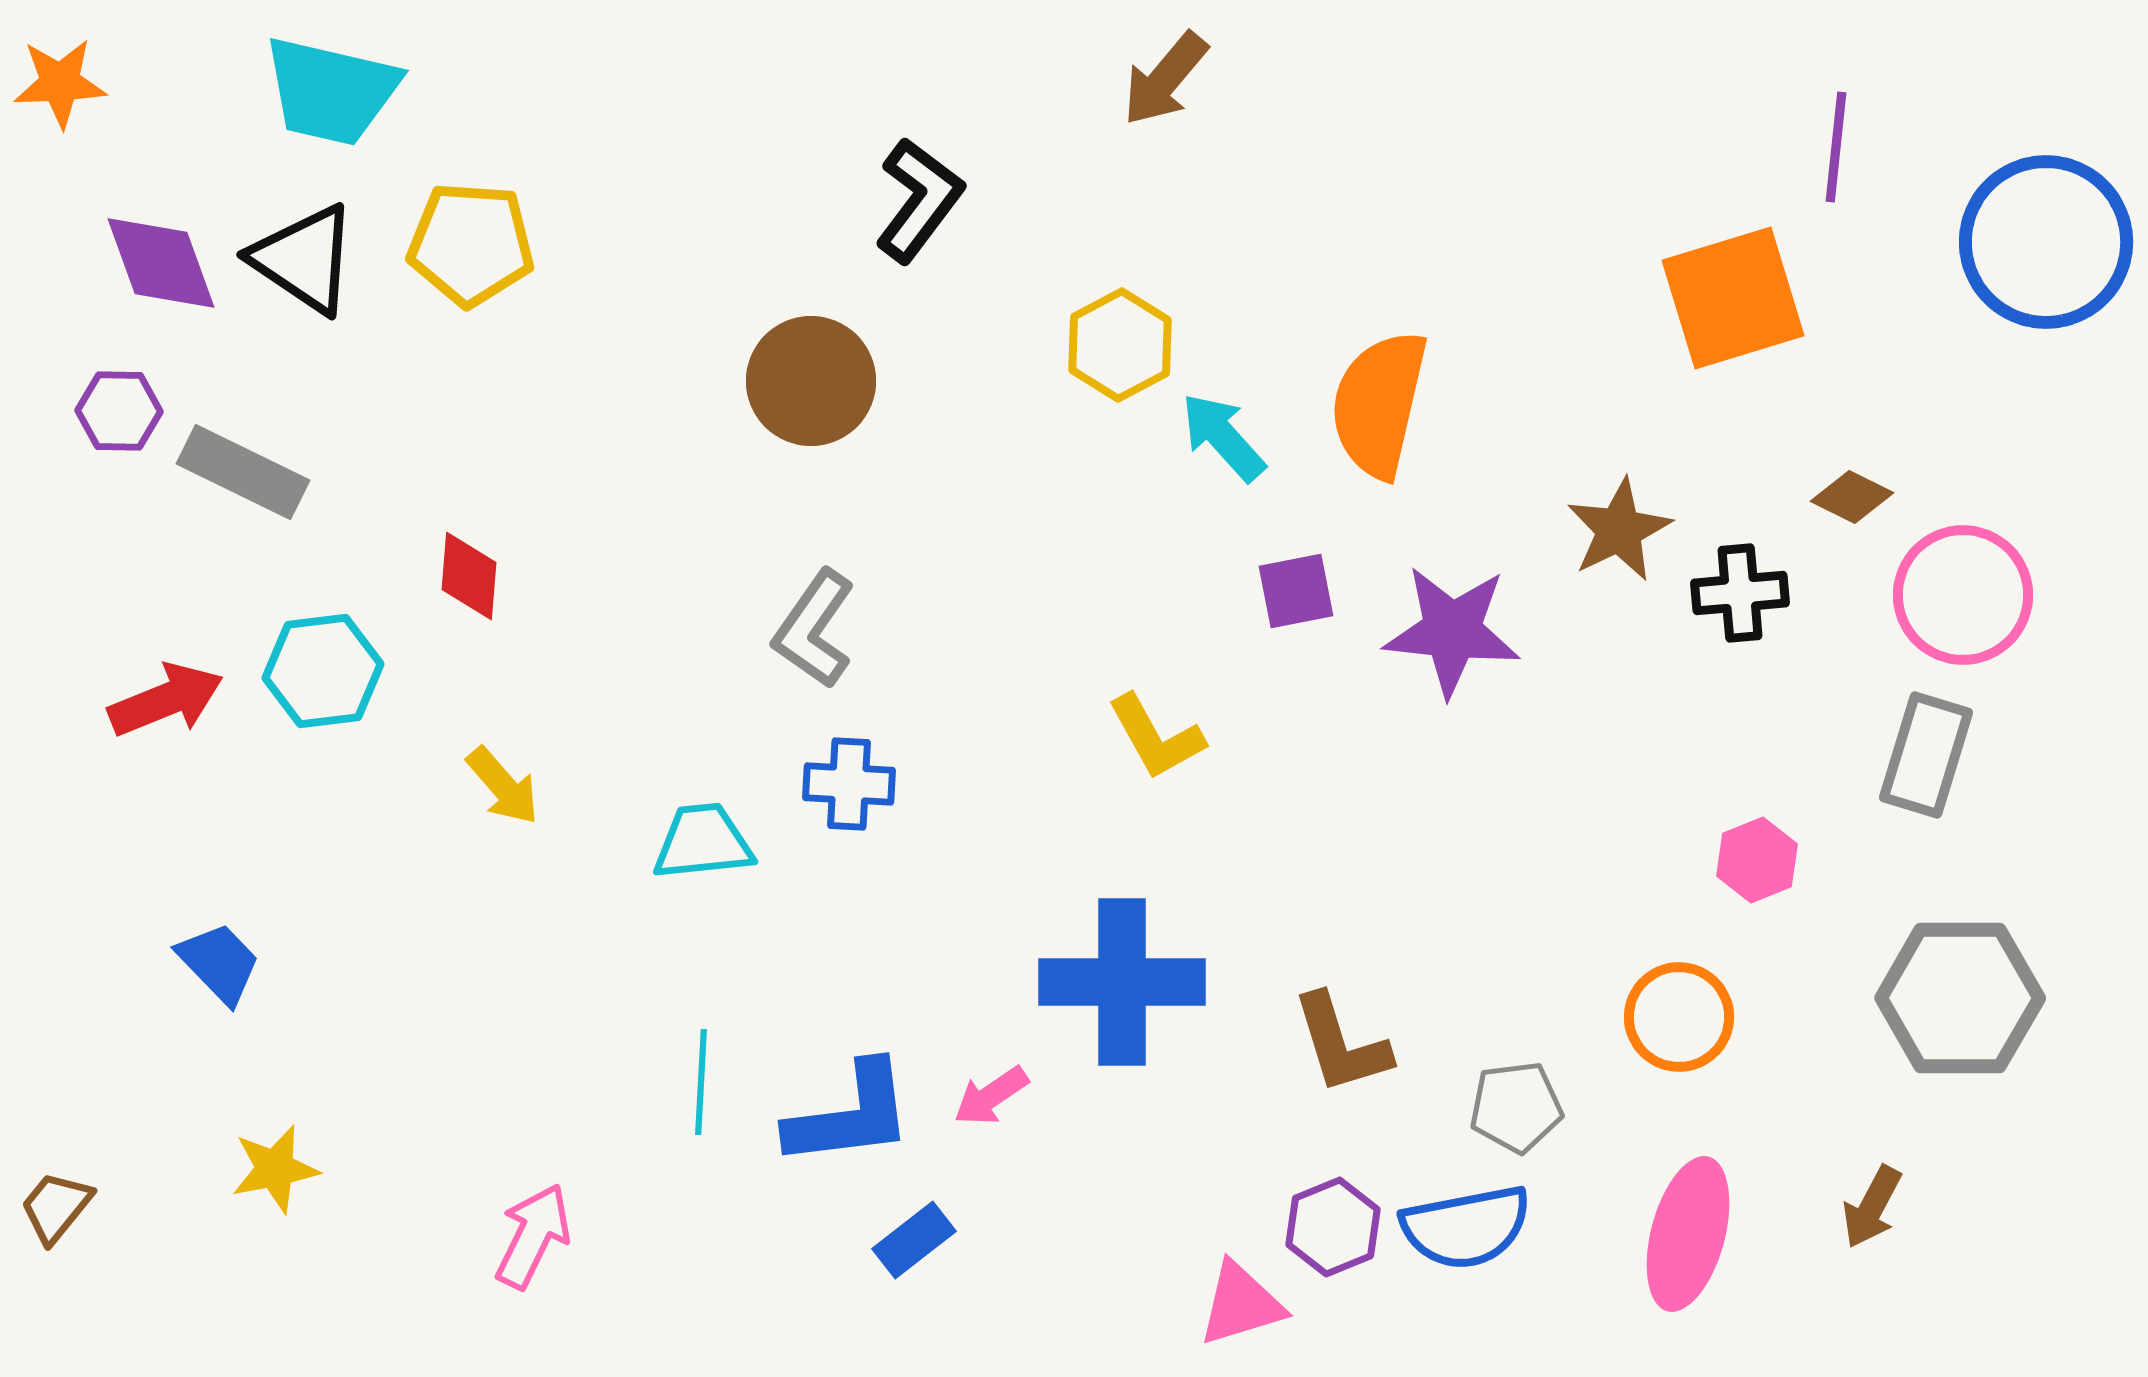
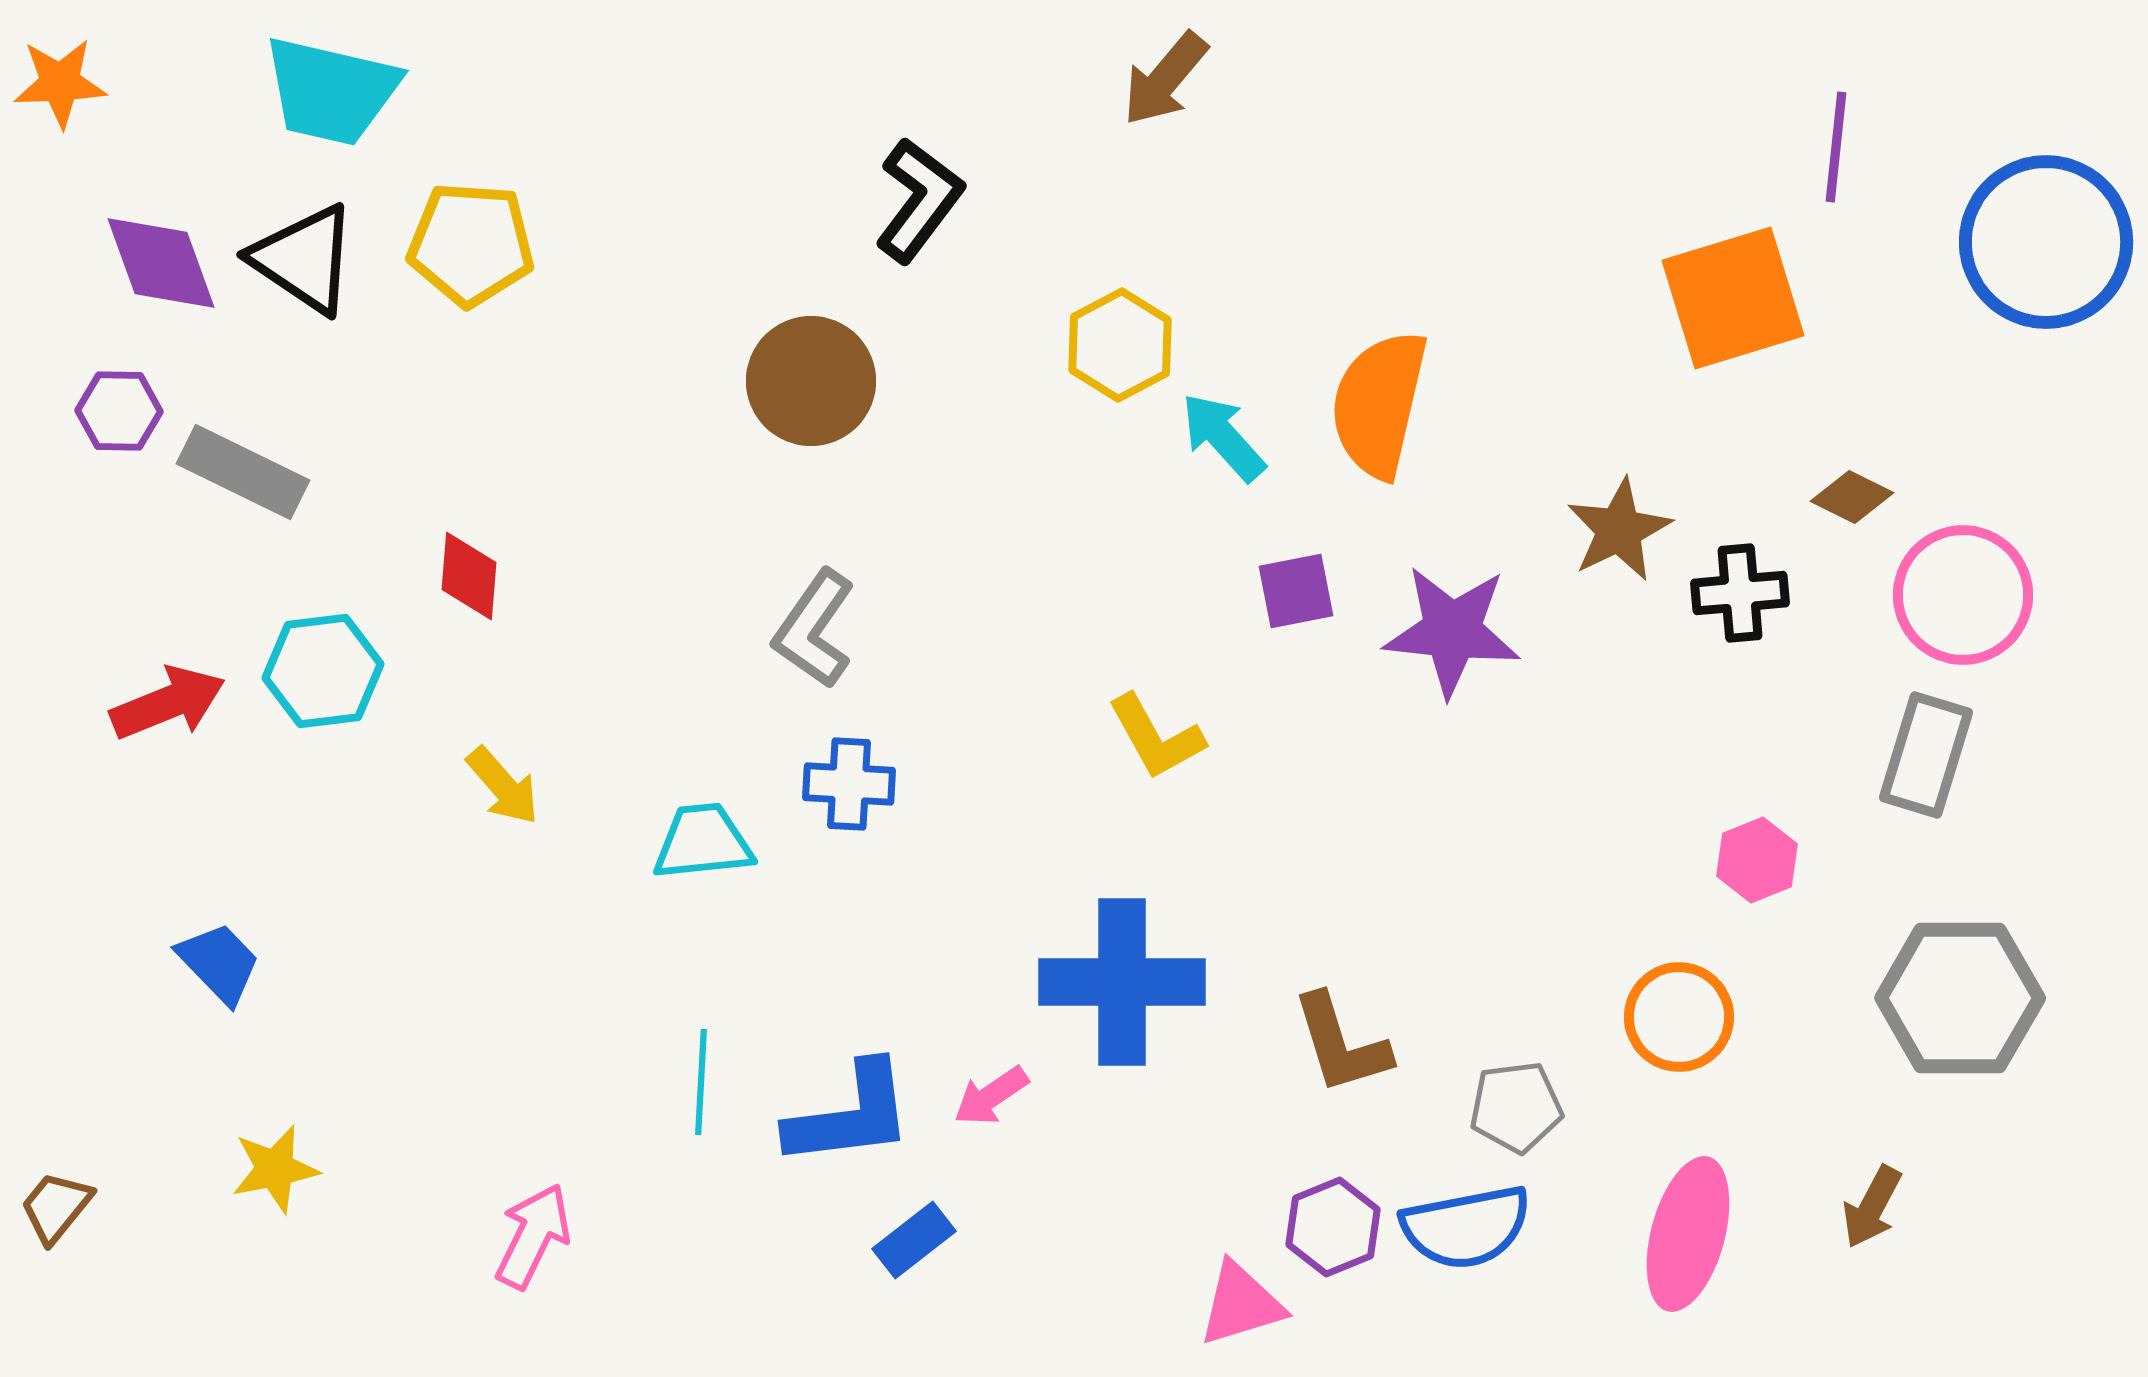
red arrow at (166, 700): moved 2 px right, 3 px down
